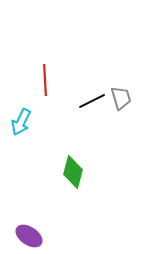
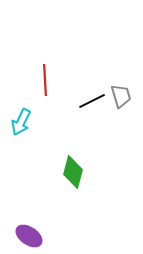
gray trapezoid: moved 2 px up
